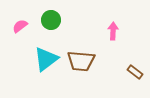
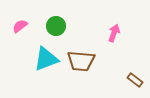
green circle: moved 5 px right, 6 px down
pink arrow: moved 1 px right, 2 px down; rotated 18 degrees clockwise
cyan triangle: rotated 16 degrees clockwise
brown rectangle: moved 8 px down
